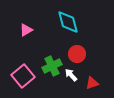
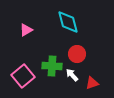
green cross: rotated 30 degrees clockwise
white arrow: moved 1 px right
